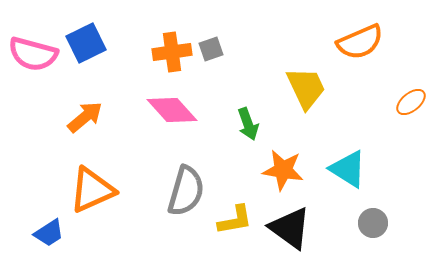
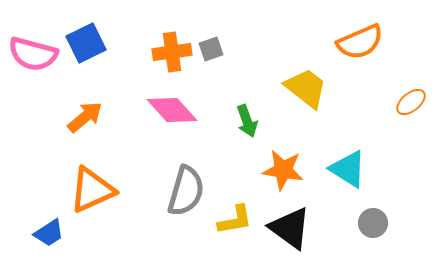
yellow trapezoid: rotated 27 degrees counterclockwise
green arrow: moved 1 px left, 3 px up
